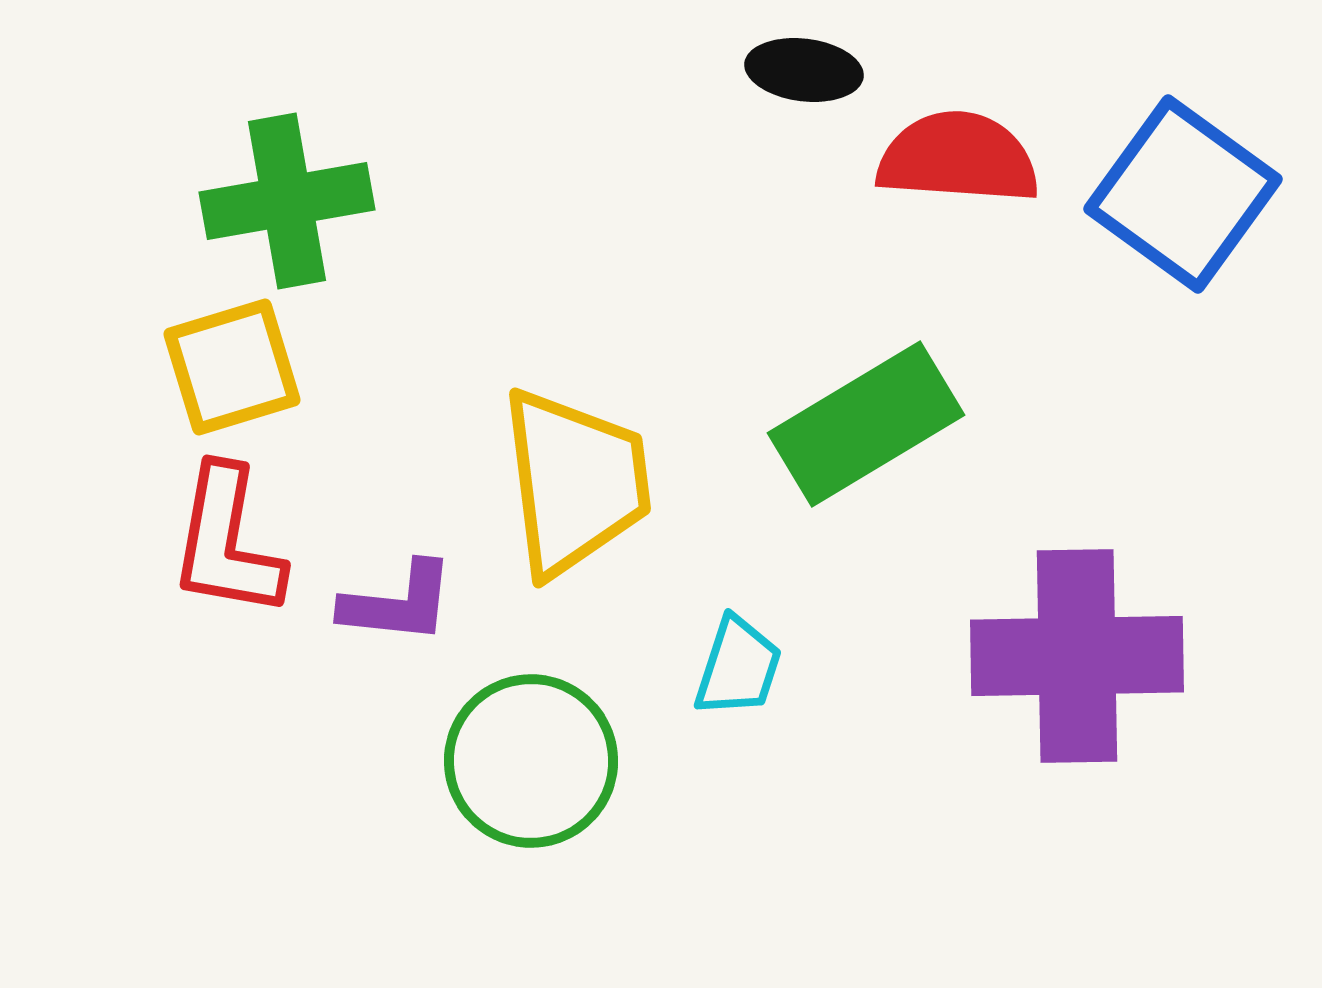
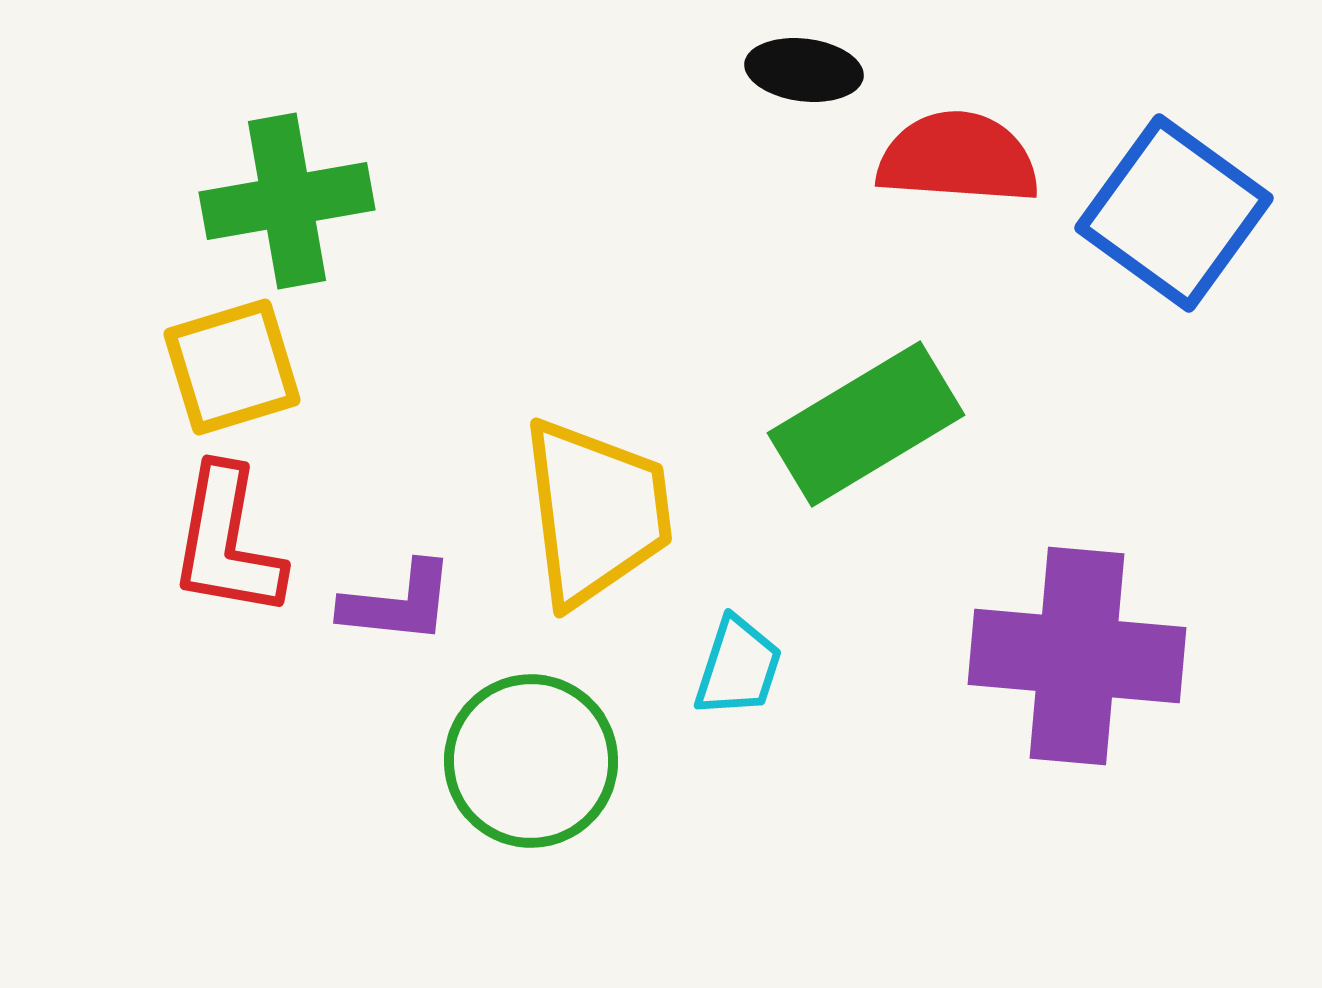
blue square: moved 9 px left, 19 px down
yellow trapezoid: moved 21 px right, 30 px down
purple cross: rotated 6 degrees clockwise
